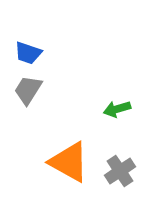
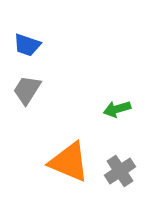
blue trapezoid: moved 1 px left, 8 px up
gray trapezoid: moved 1 px left
orange triangle: rotated 6 degrees counterclockwise
